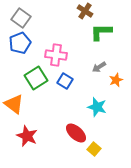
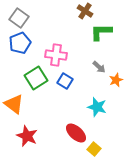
gray square: moved 2 px left
gray arrow: rotated 104 degrees counterclockwise
